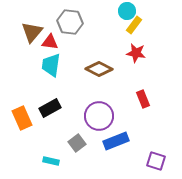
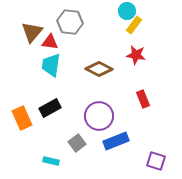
red star: moved 2 px down
